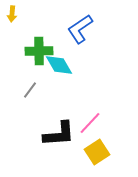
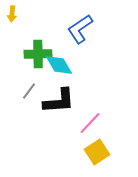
green cross: moved 1 px left, 3 px down
gray line: moved 1 px left, 1 px down
black L-shape: moved 33 px up
